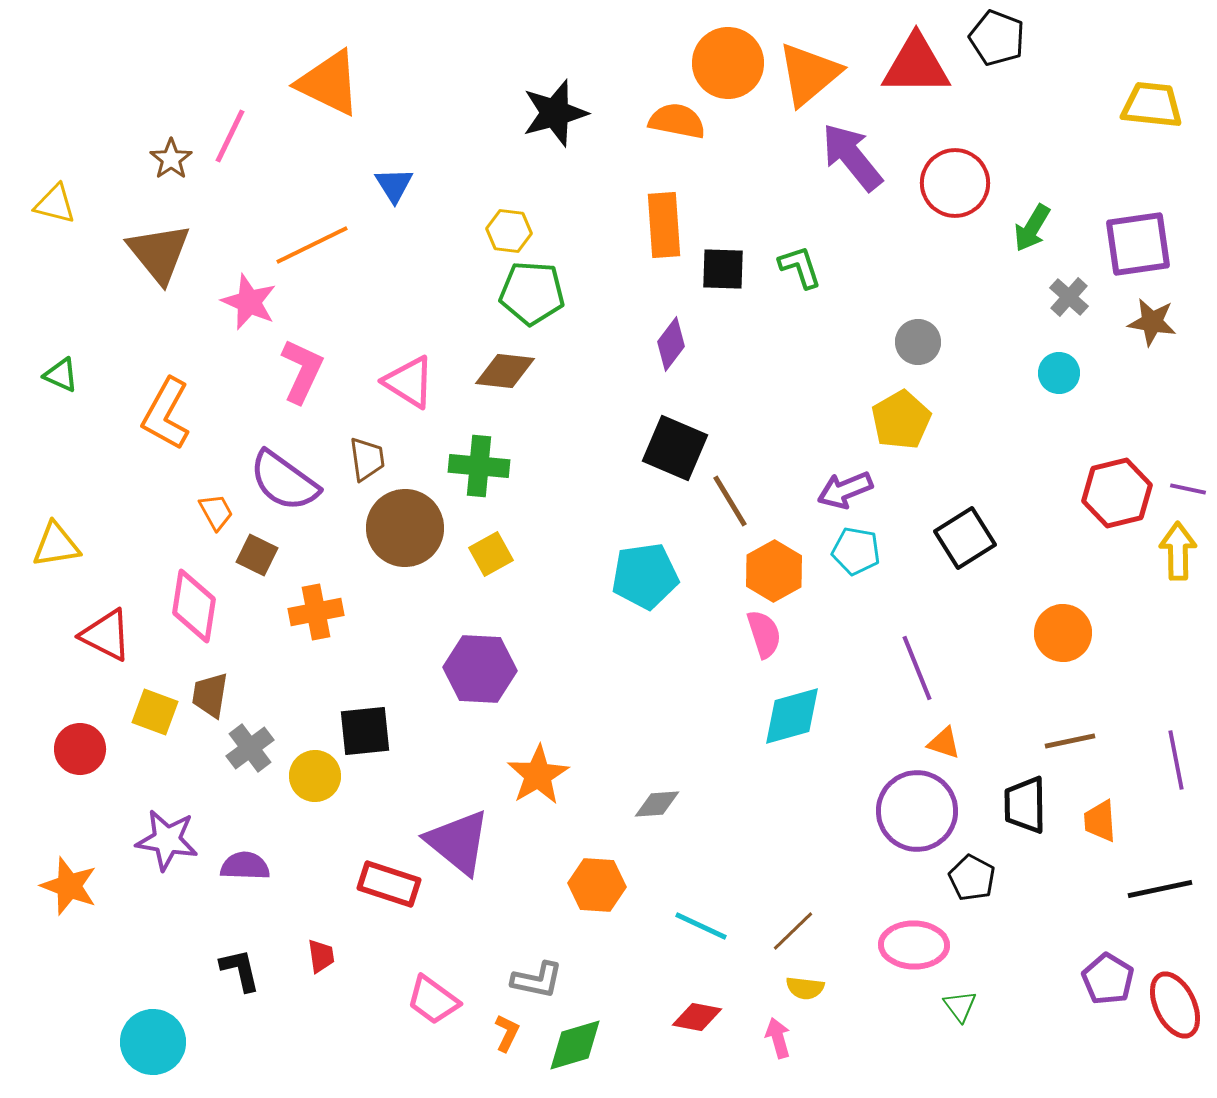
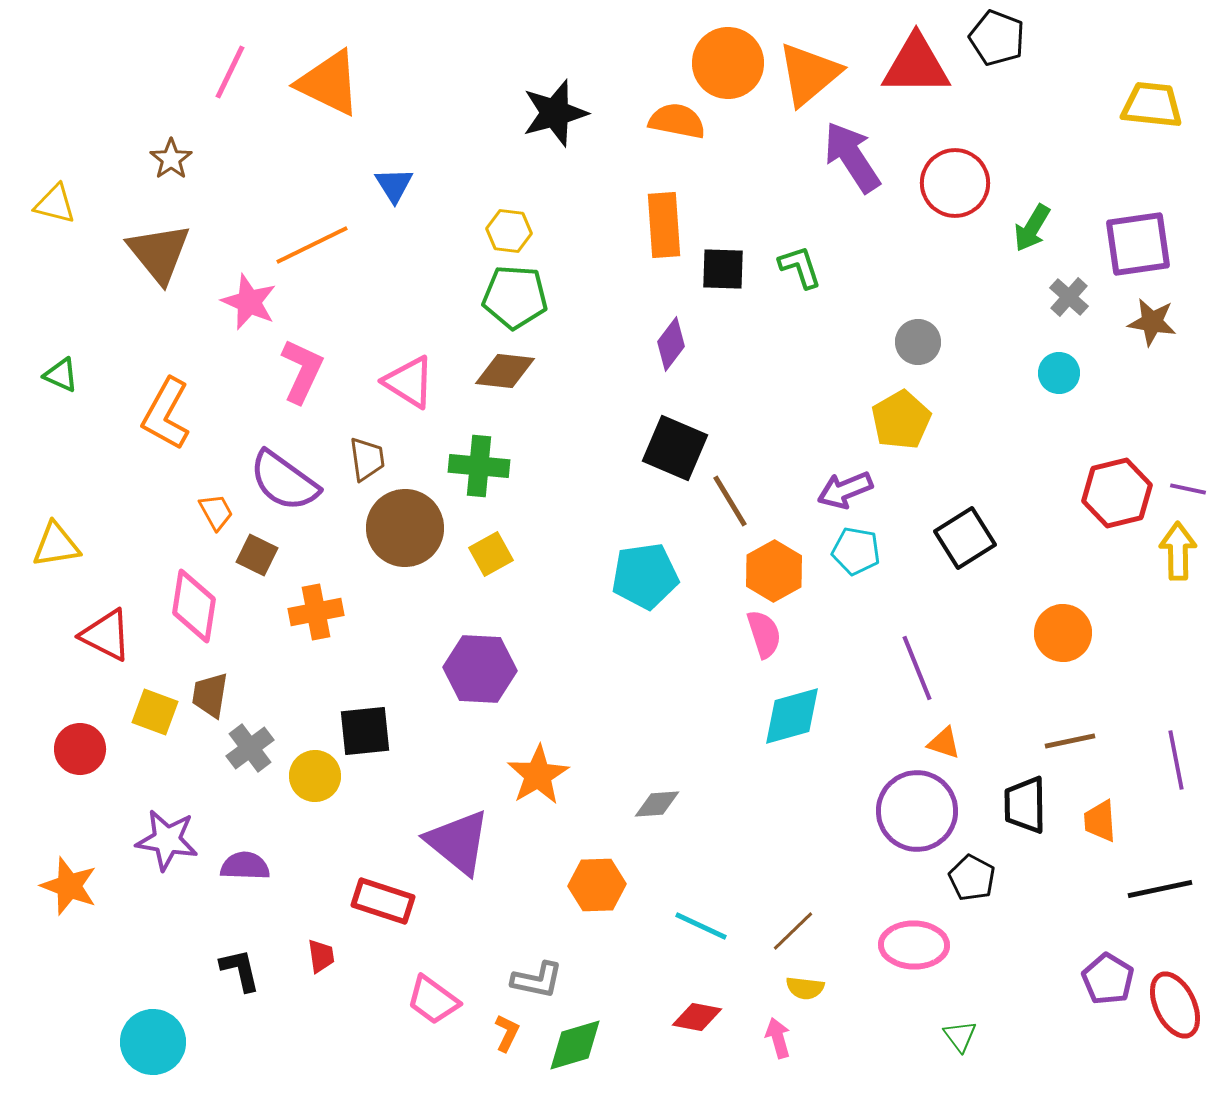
pink line at (230, 136): moved 64 px up
purple arrow at (852, 157): rotated 6 degrees clockwise
green pentagon at (532, 293): moved 17 px left, 4 px down
red rectangle at (389, 884): moved 6 px left, 17 px down
orange hexagon at (597, 885): rotated 6 degrees counterclockwise
green triangle at (960, 1006): moved 30 px down
